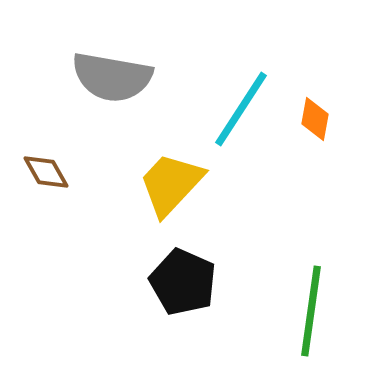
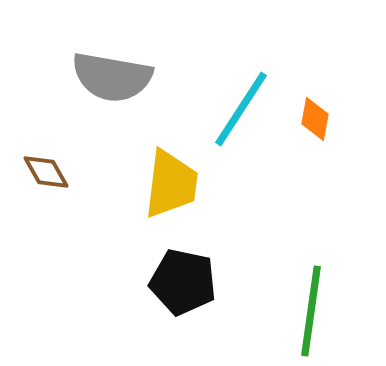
yellow trapezoid: rotated 144 degrees clockwise
black pentagon: rotated 12 degrees counterclockwise
